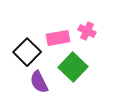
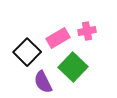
pink cross: rotated 36 degrees counterclockwise
pink rectangle: rotated 20 degrees counterclockwise
purple semicircle: moved 4 px right
